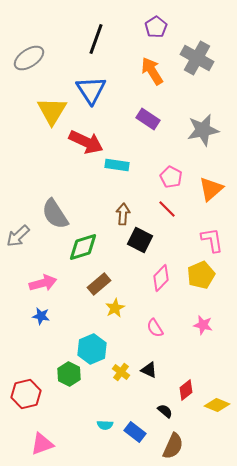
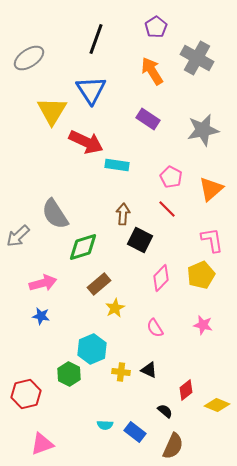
yellow cross: rotated 30 degrees counterclockwise
